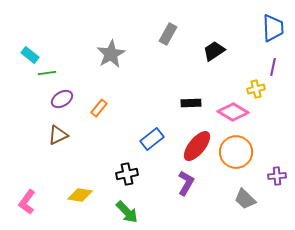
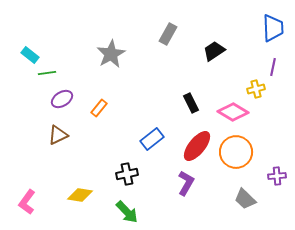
black rectangle: rotated 66 degrees clockwise
